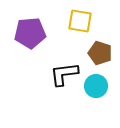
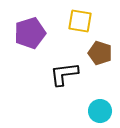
purple pentagon: rotated 12 degrees counterclockwise
cyan circle: moved 4 px right, 25 px down
